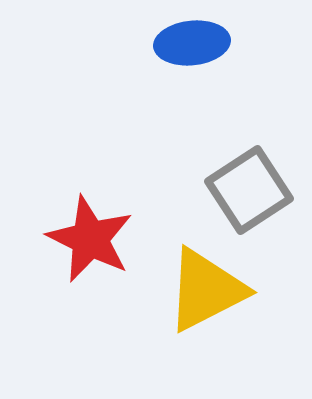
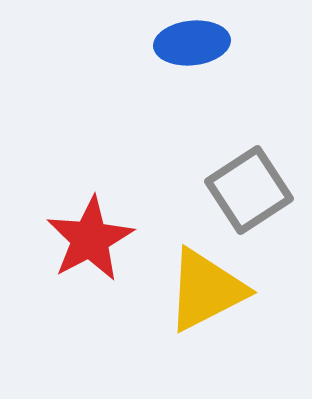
red star: rotated 18 degrees clockwise
